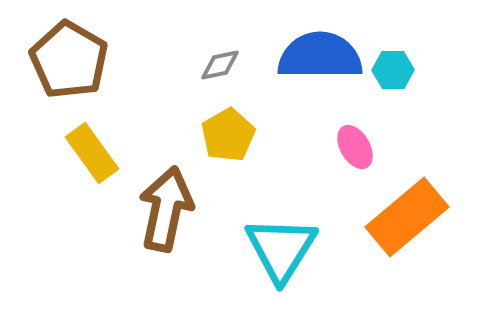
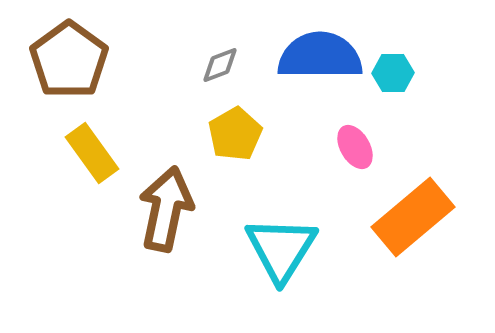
brown pentagon: rotated 6 degrees clockwise
gray diamond: rotated 9 degrees counterclockwise
cyan hexagon: moved 3 px down
yellow pentagon: moved 7 px right, 1 px up
orange rectangle: moved 6 px right
